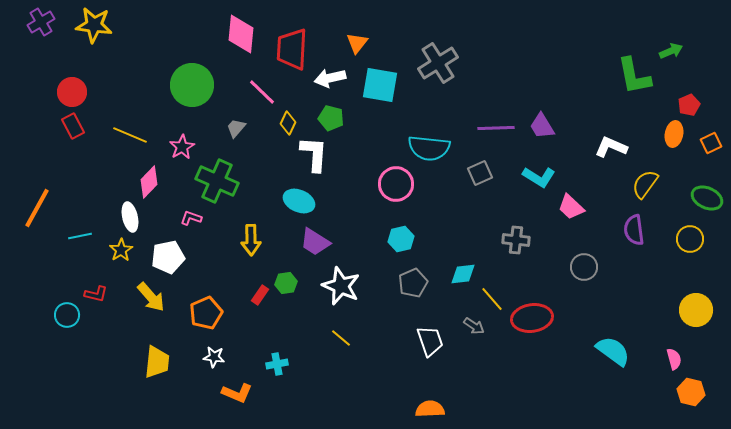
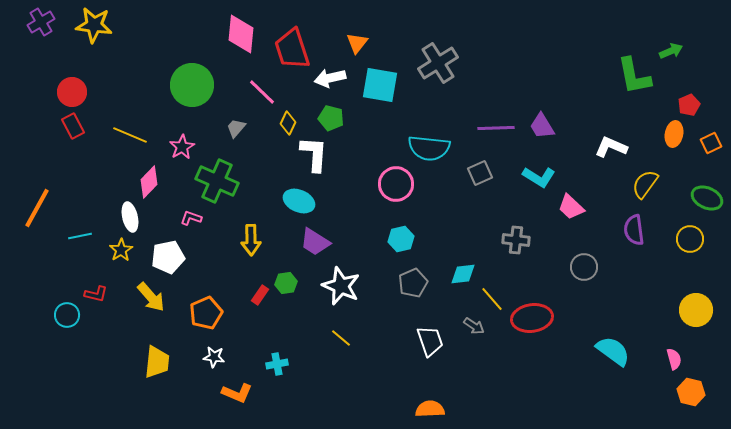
red trapezoid at (292, 49): rotated 21 degrees counterclockwise
